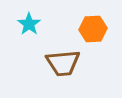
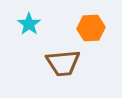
orange hexagon: moved 2 px left, 1 px up
